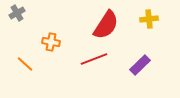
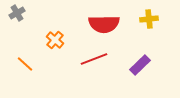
red semicircle: moved 2 px left, 1 px up; rotated 56 degrees clockwise
orange cross: moved 4 px right, 2 px up; rotated 30 degrees clockwise
